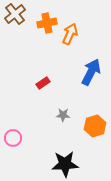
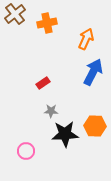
orange arrow: moved 16 px right, 5 px down
blue arrow: moved 2 px right
gray star: moved 12 px left, 4 px up
orange hexagon: rotated 20 degrees clockwise
pink circle: moved 13 px right, 13 px down
black star: moved 30 px up
